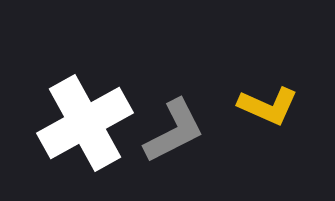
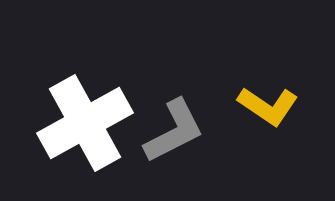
yellow L-shape: rotated 10 degrees clockwise
